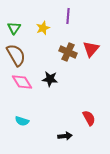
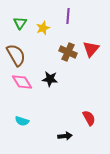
green triangle: moved 6 px right, 5 px up
